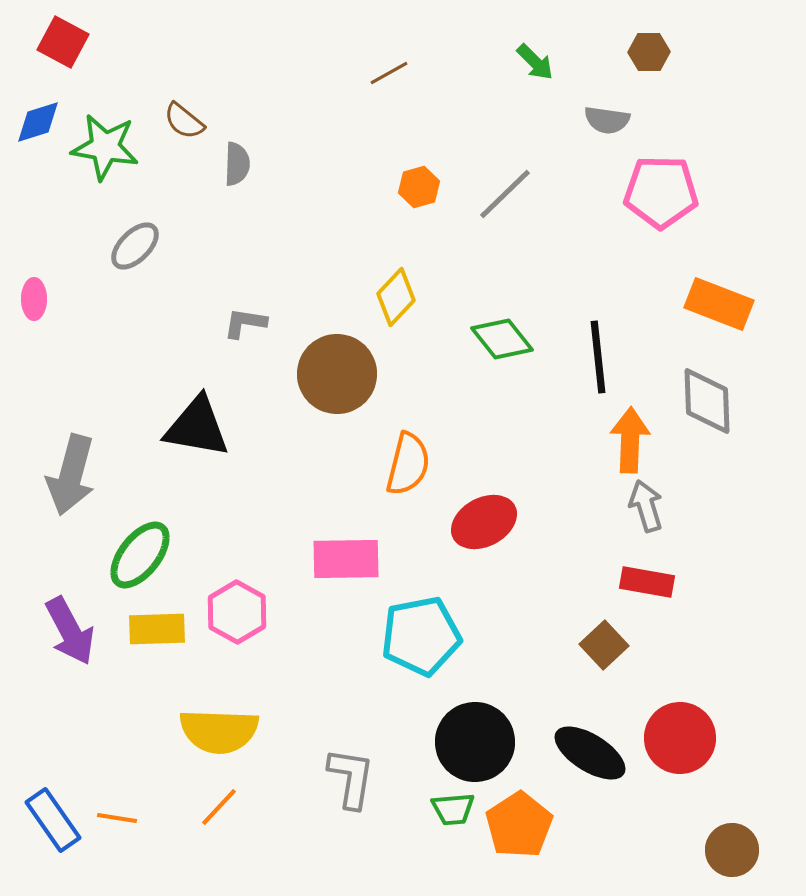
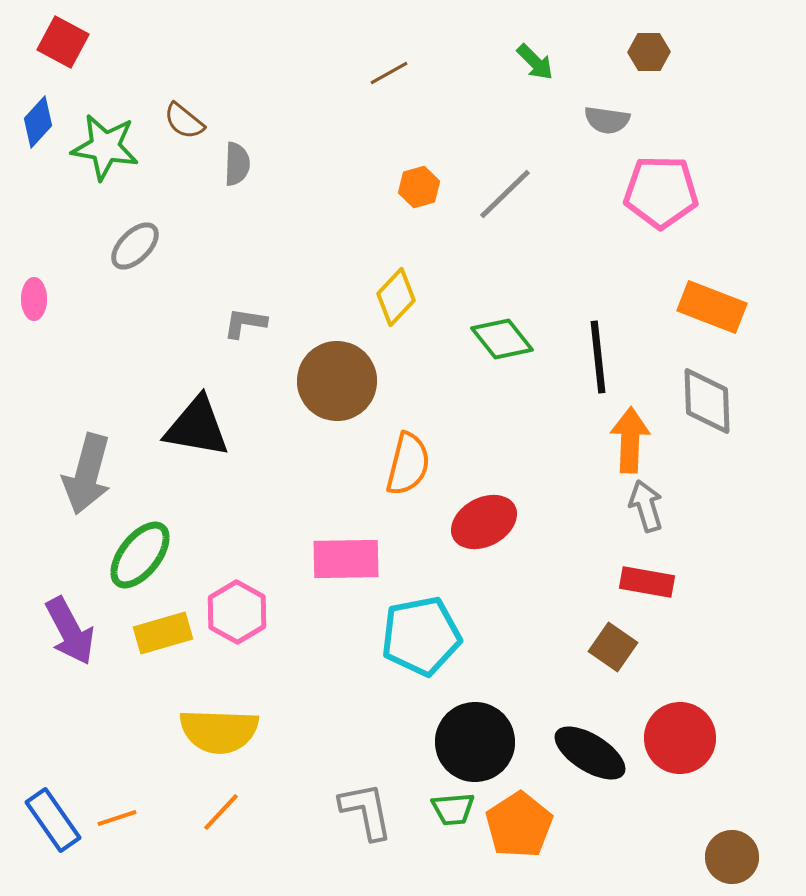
blue diamond at (38, 122): rotated 30 degrees counterclockwise
orange rectangle at (719, 304): moved 7 px left, 3 px down
brown circle at (337, 374): moved 7 px down
gray arrow at (71, 475): moved 16 px right, 1 px up
yellow rectangle at (157, 629): moved 6 px right, 4 px down; rotated 14 degrees counterclockwise
brown square at (604, 645): moved 9 px right, 2 px down; rotated 12 degrees counterclockwise
gray L-shape at (351, 778): moved 15 px right, 33 px down; rotated 20 degrees counterclockwise
orange line at (219, 807): moved 2 px right, 5 px down
orange line at (117, 818): rotated 27 degrees counterclockwise
brown circle at (732, 850): moved 7 px down
